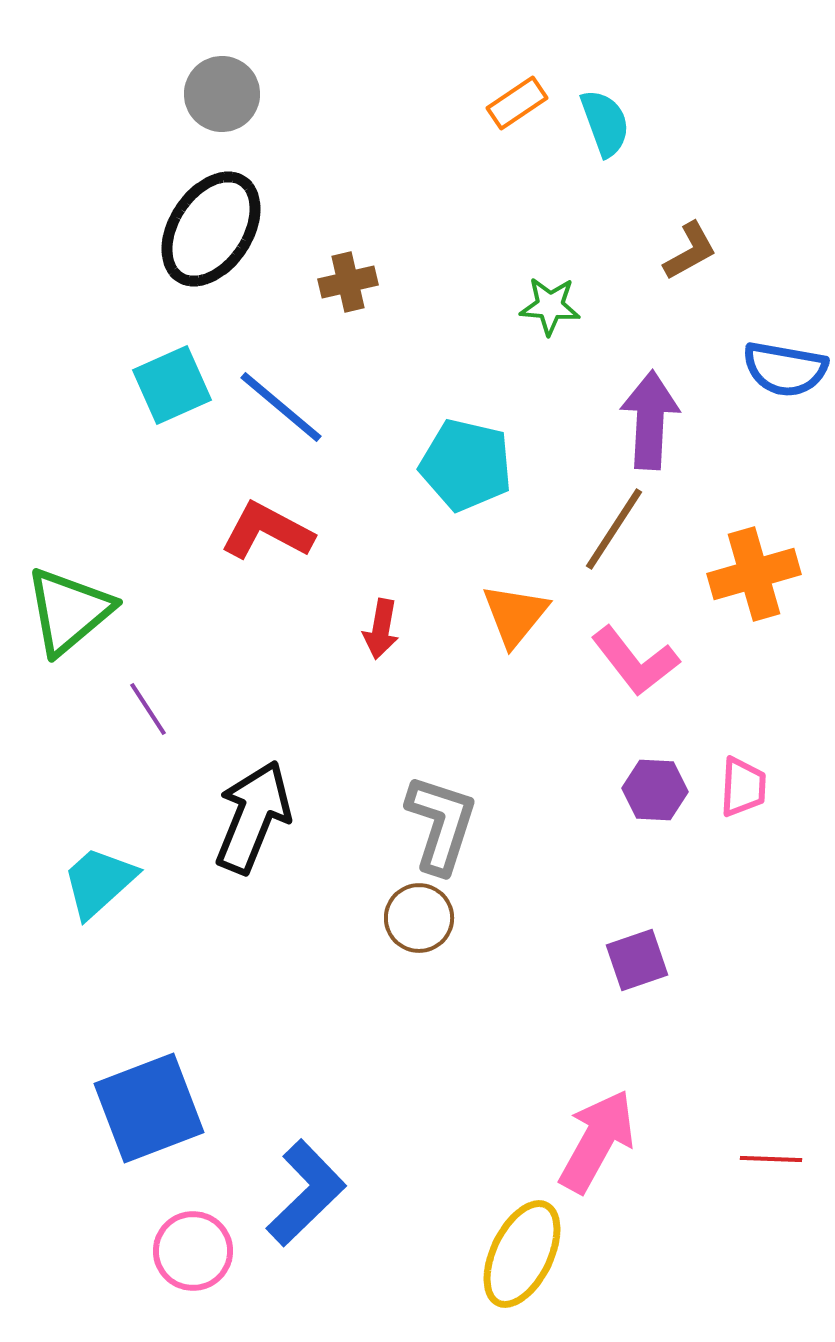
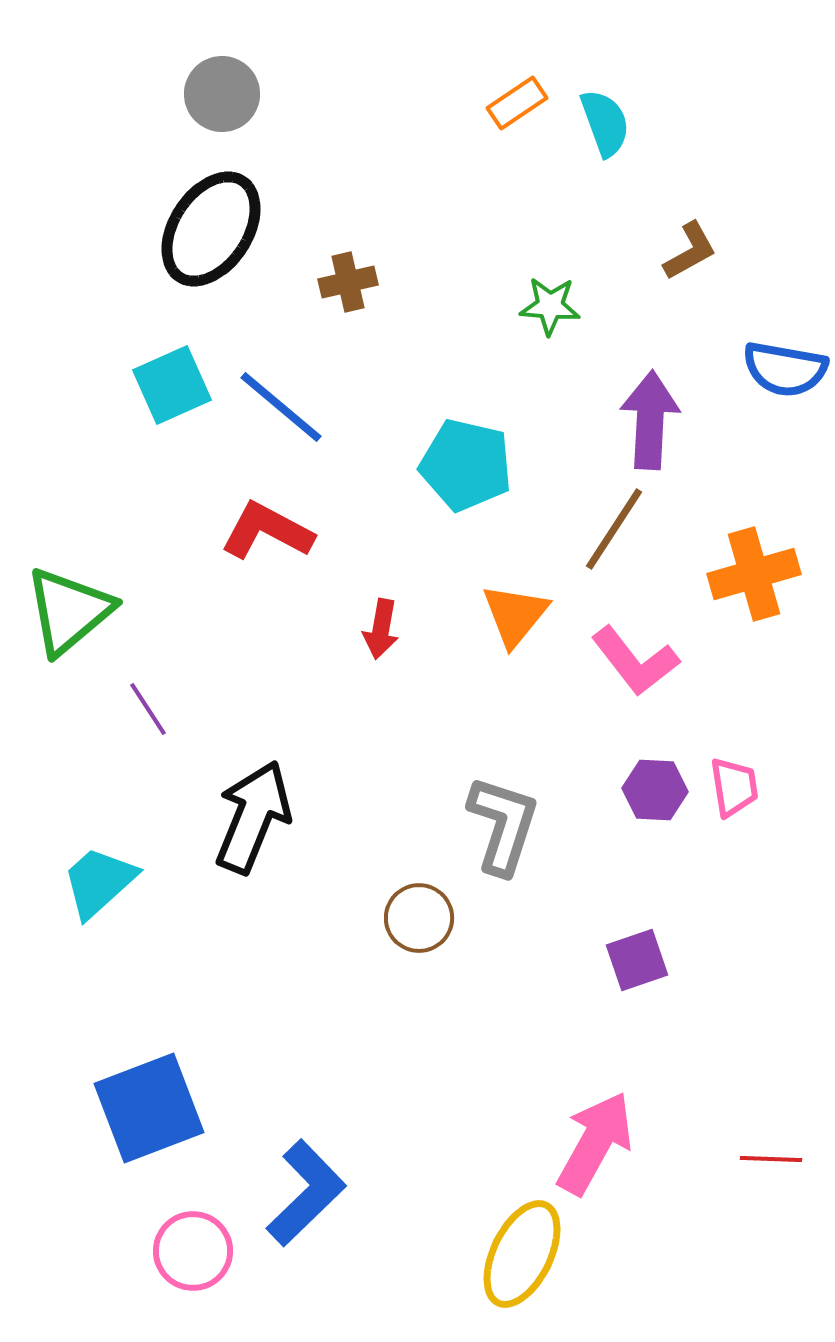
pink trapezoid: moved 9 px left; rotated 12 degrees counterclockwise
gray L-shape: moved 62 px right, 1 px down
pink arrow: moved 2 px left, 2 px down
